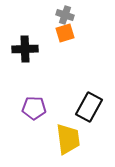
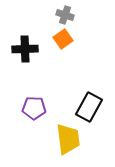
orange square: moved 2 px left, 6 px down; rotated 18 degrees counterclockwise
